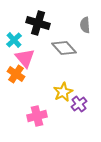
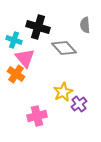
black cross: moved 4 px down
cyan cross: rotated 28 degrees counterclockwise
